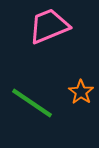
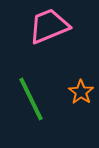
green line: moved 1 px left, 4 px up; rotated 30 degrees clockwise
